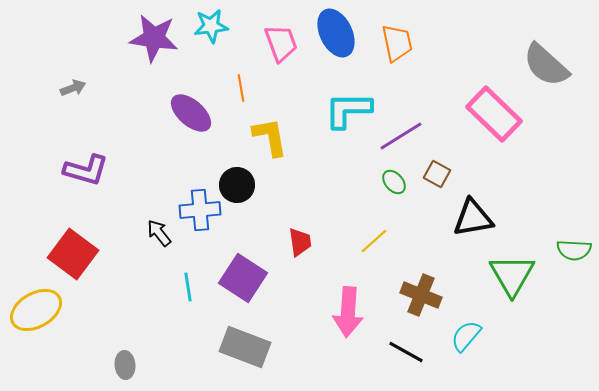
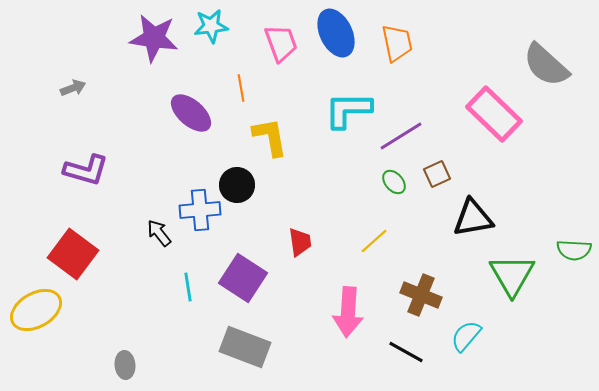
brown square: rotated 36 degrees clockwise
